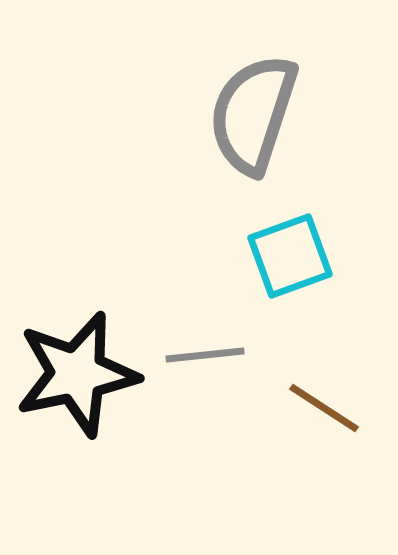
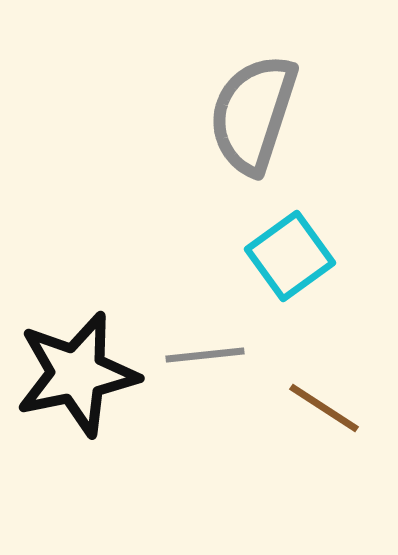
cyan square: rotated 16 degrees counterclockwise
